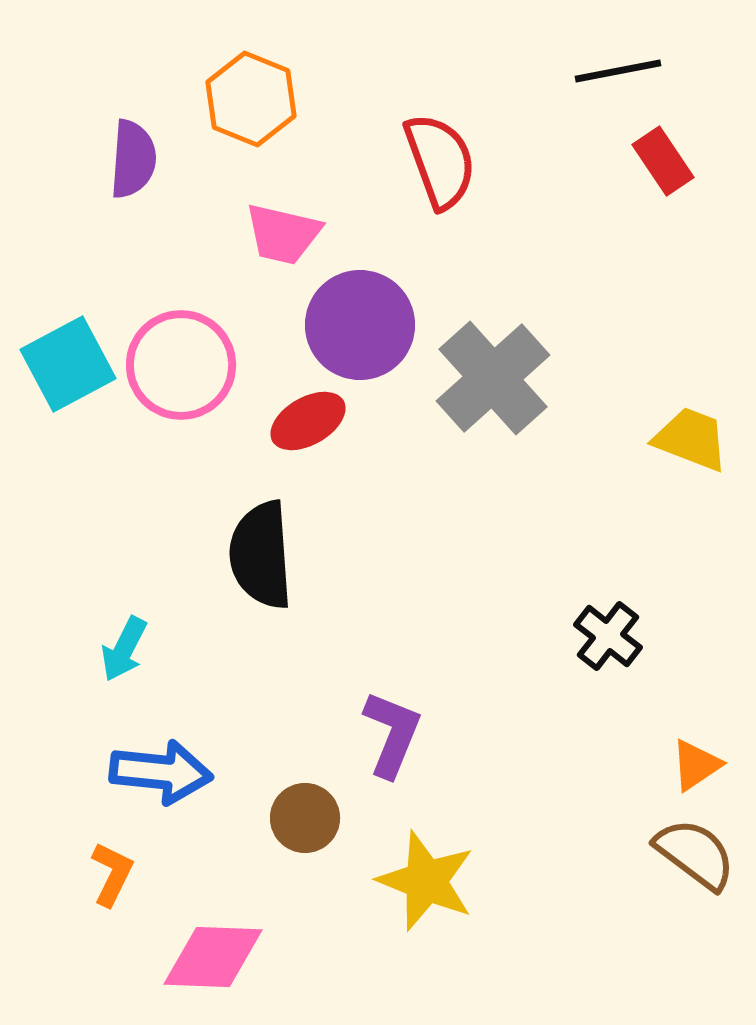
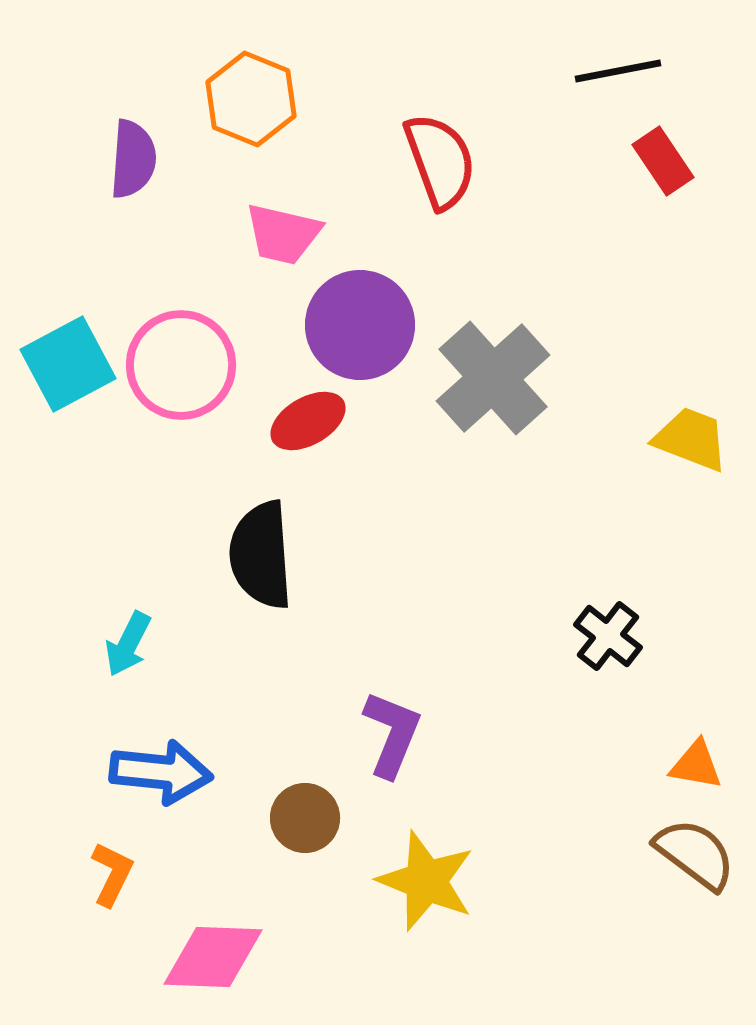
cyan arrow: moved 4 px right, 5 px up
orange triangle: rotated 44 degrees clockwise
